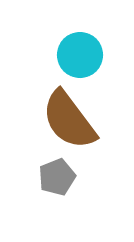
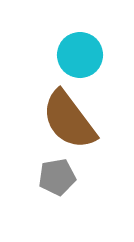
gray pentagon: rotated 12 degrees clockwise
